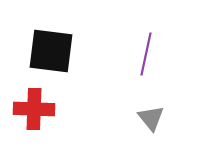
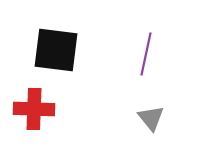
black square: moved 5 px right, 1 px up
